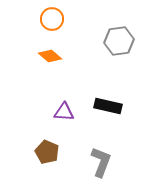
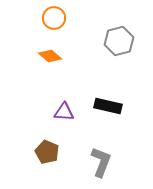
orange circle: moved 2 px right, 1 px up
gray hexagon: rotated 8 degrees counterclockwise
